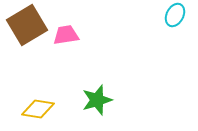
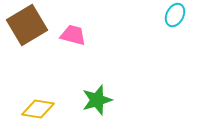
pink trapezoid: moved 7 px right; rotated 24 degrees clockwise
